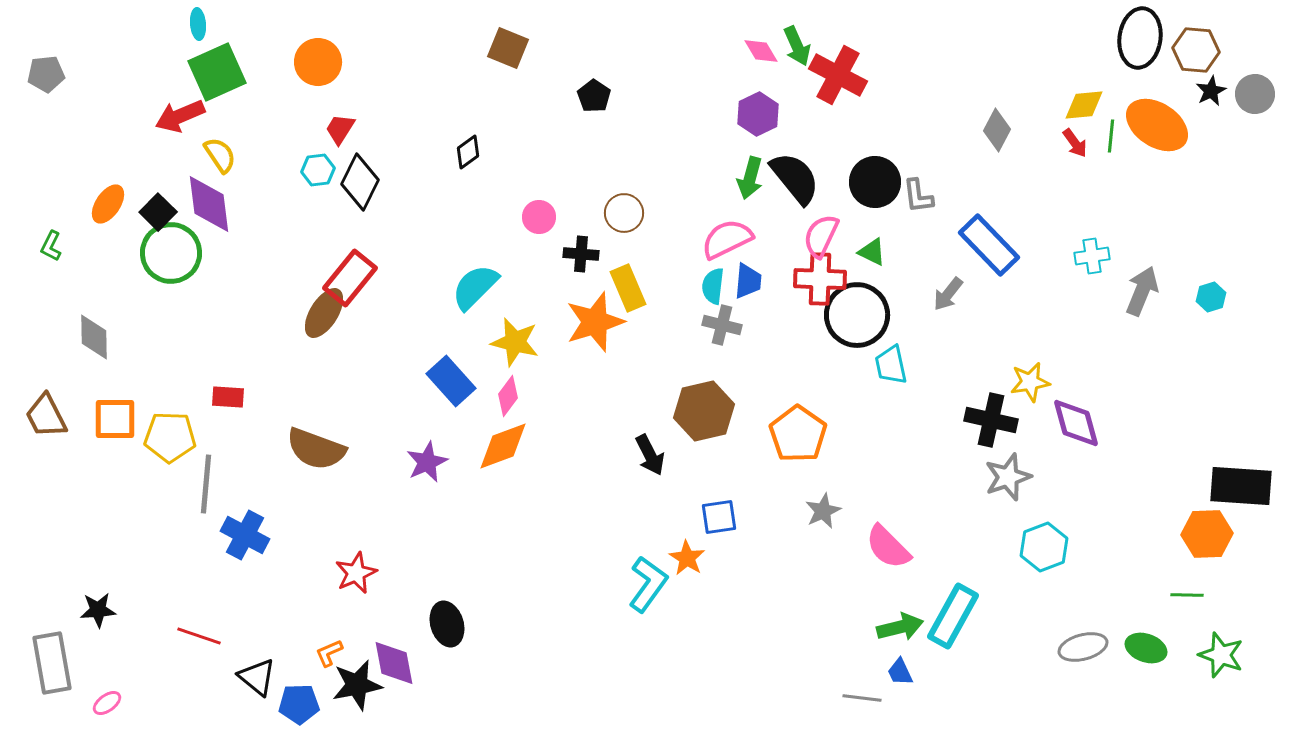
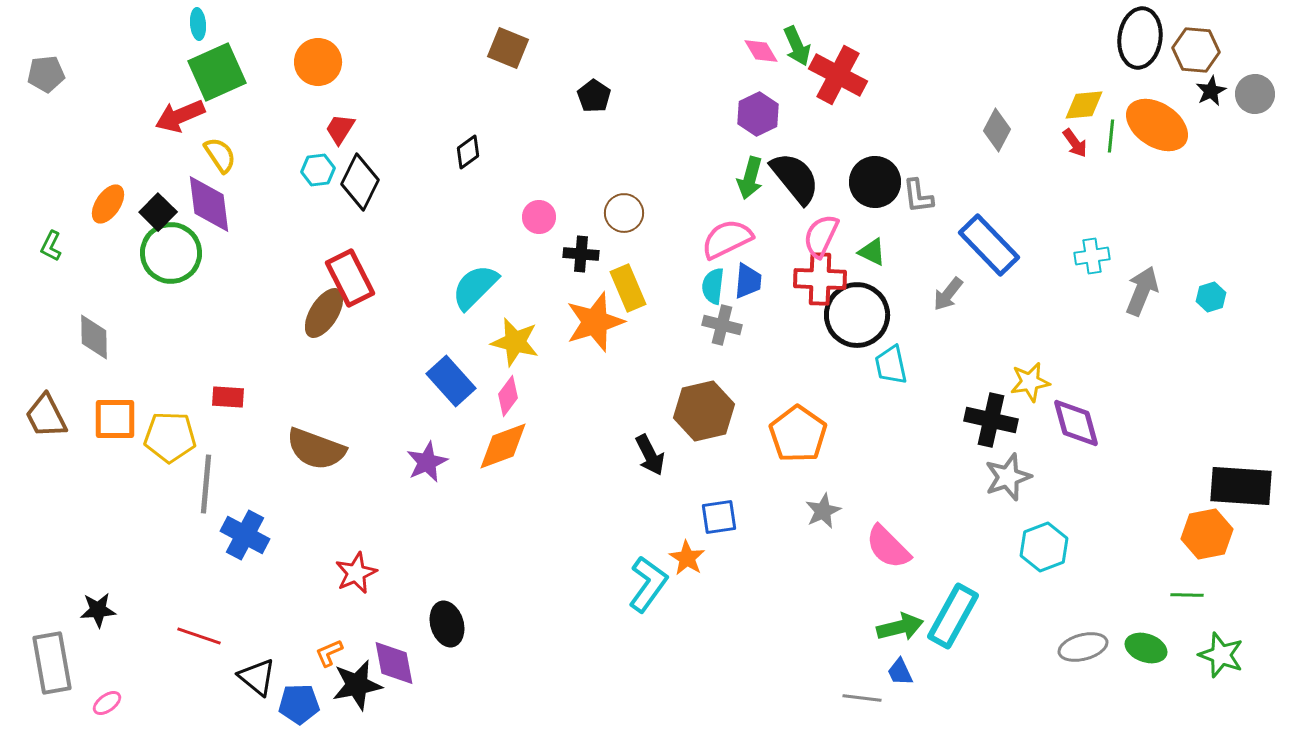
red rectangle at (350, 278): rotated 66 degrees counterclockwise
orange hexagon at (1207, 534): rotated 9 degrees counterclockwise
